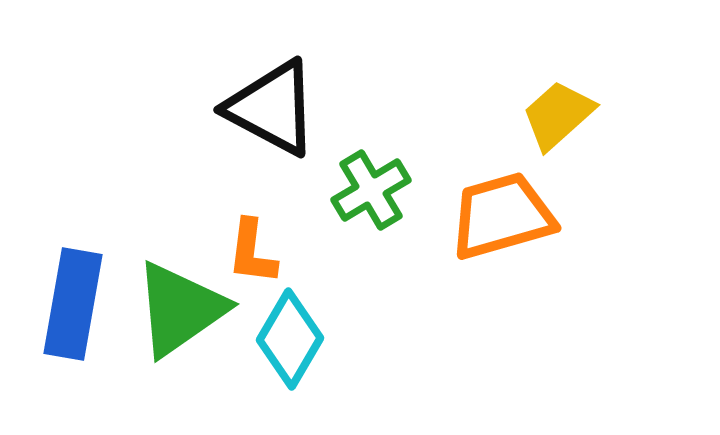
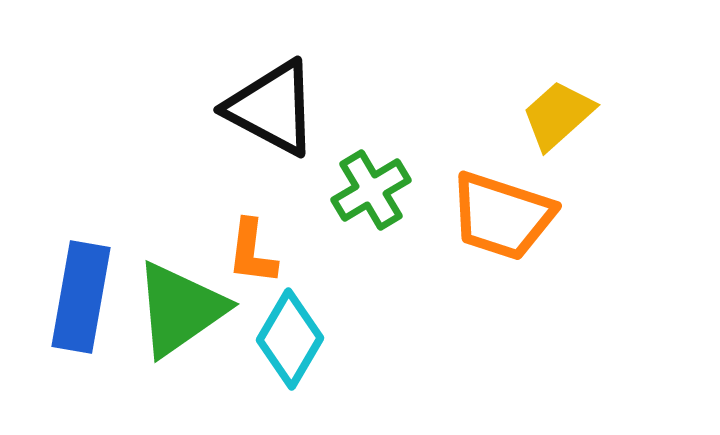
orange trapezoid: rotated 146 degrees counterclockwise
blue rectangle: moved 8 px right, 7 px up
